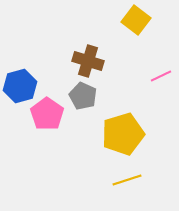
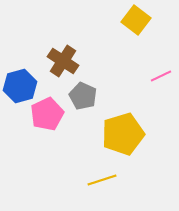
brown cross: moved 25 px left; rotated 16 degrees clockwise
pink pentagon: rotated 12 degrees clockwise
yellow line: moved 25 px left
